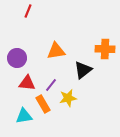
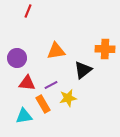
purple line: rotated 24 degrees clockwise
